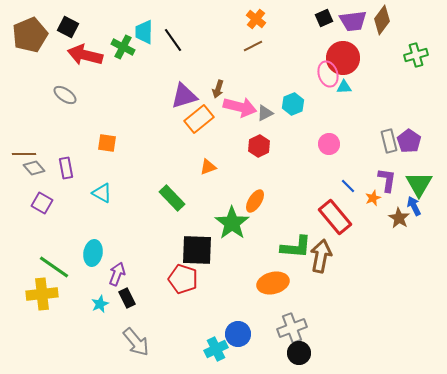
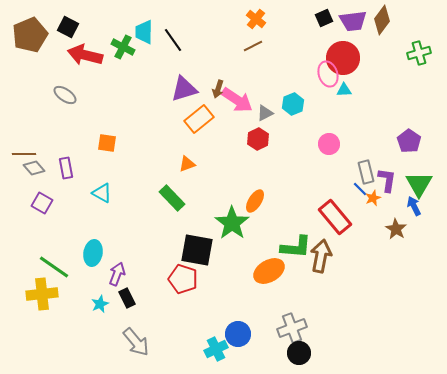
green cross at (416, 55): moved 3 px right, 2 px up
cyan triangle at (344, 87): moved 3 px down
purple triangle at (184, 96): moved 7 px up
pink arrow at (240, 107): moved 3 px left, 7 px up; rotated 20 degrees clockwise
gray rectangle at (389, 141): moved 23 px left, 31 px down
red hexagon at (259, 146): moved 1 px left, 7 px up
orange triangle at (208, 167): moved 21 px left, 3 px up
blue line at (348, 186): moved 12 px right, 3 px down
brown star at (399, 218): moved 3 px left, 11 px down
black square at (197, 250): rotated 8 degrees clockwise
orange ellipse at (273, 283): moved 4 px left, 12 px up; rotated 16 degrees counterclockwise
